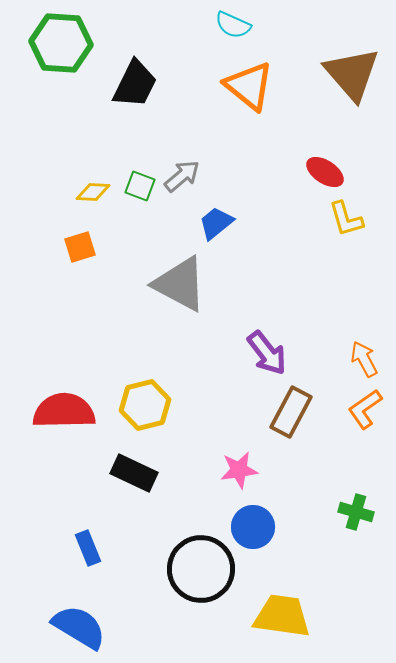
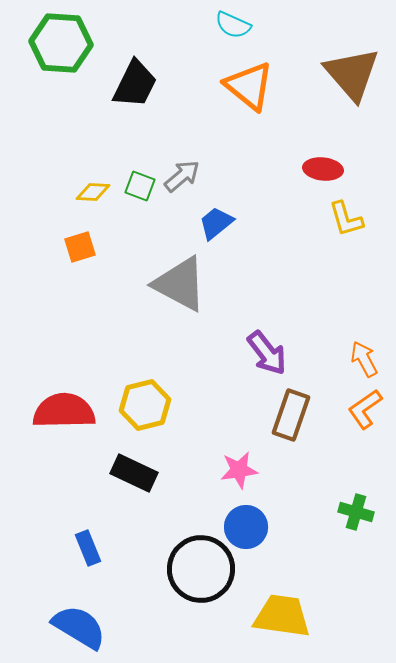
red ellipse: moved 2 px left, 3 px up; rotated 27 degrees counterclockwise
brown rectangle: moved 3 px down; rotated 9 degrees counterclockwise
blue circle: moved 7 px left
